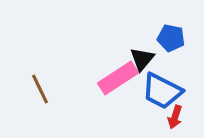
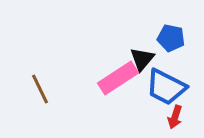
blue trapezoid: moved 4 px right, 4 px up
